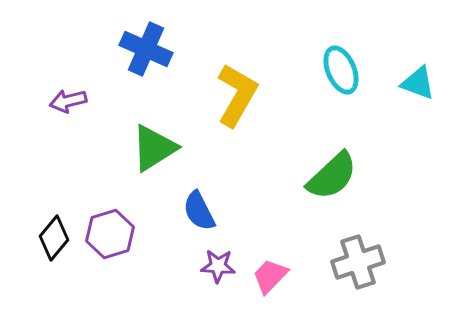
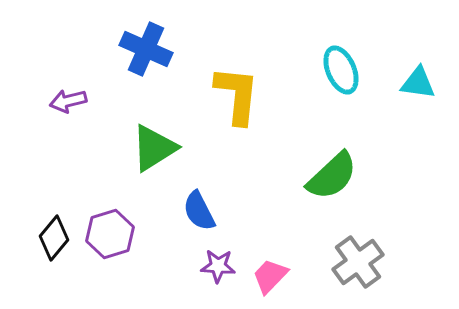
cyan triangle: rotated 12 degrees counterclockwise
yellow L-shape: rotated 24 degrees counterclockwise
gray cross: rotated 18 degrees counterclockwise
